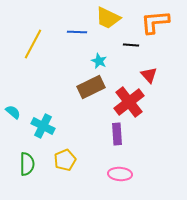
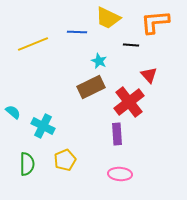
yellow line: rotated 40 degrees clockwise
